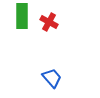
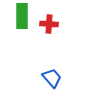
red cross: moved 2 px down; rotated 24 degrees counterclockwise
